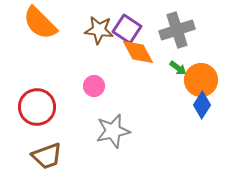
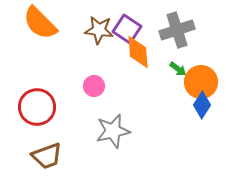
orange diamond: rotated 24 degrees clockwise
green arrow: moved 1 px down
orange circle: moved 2 px down
